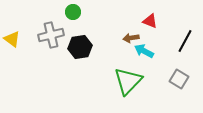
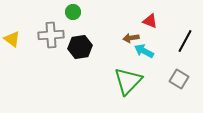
gray cross: rotated 10 degrees clockwise
